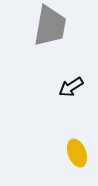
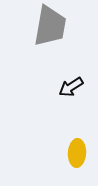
yellow ellipse: rotated 24 degrees clockwise
